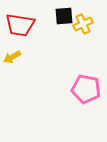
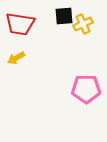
red trapezoid: moved 1 px up
yellow arrow: moved 4 px right, 1 px down
pink pentagon: rotated 12 degrees counterclockwise
